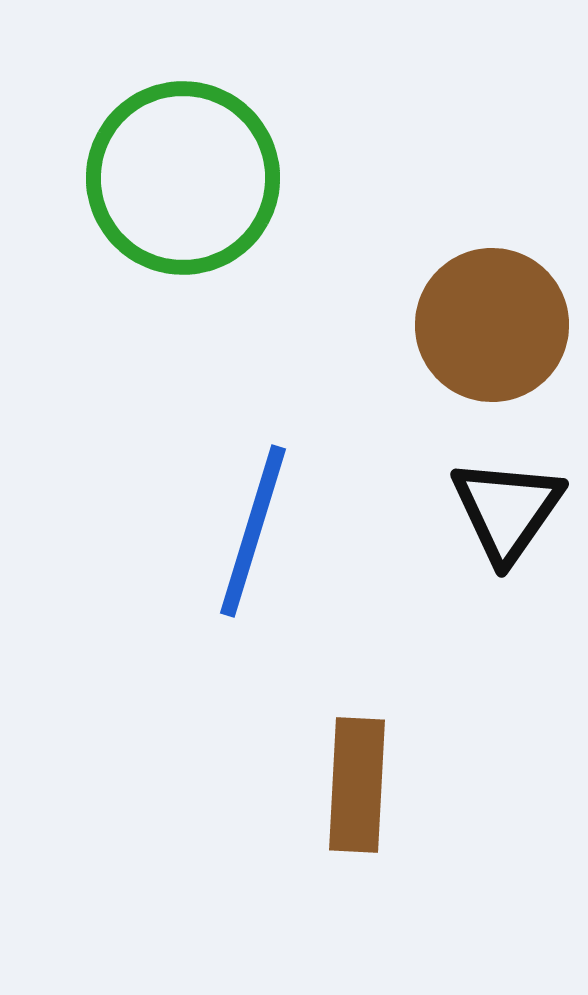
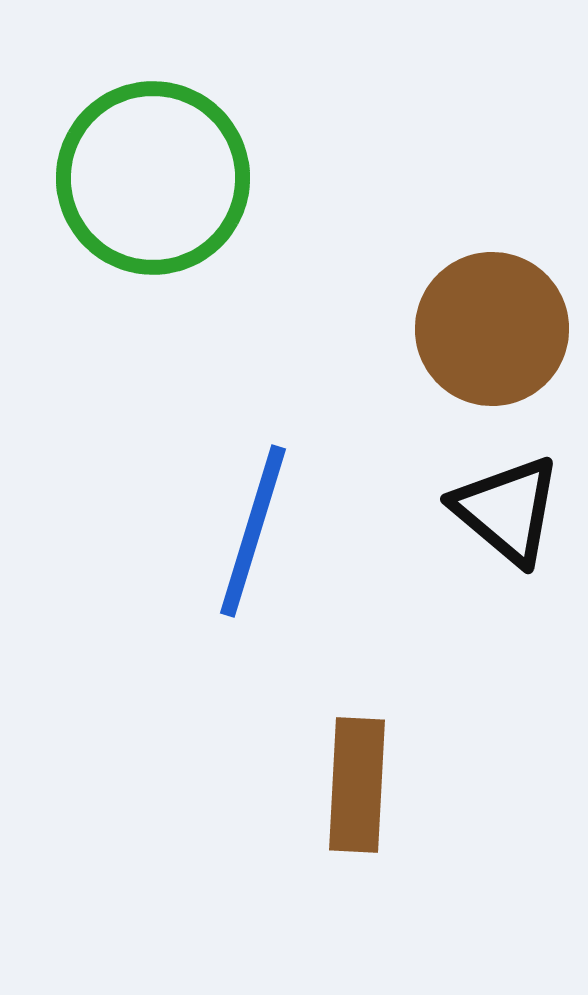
green circle: moved 30 px left
brown circle: moved 4 px down
black triangle: rotated 25 degrees counterclockwise
